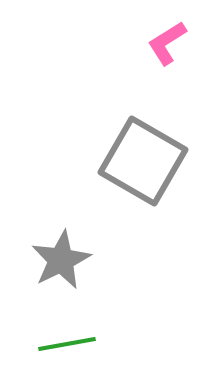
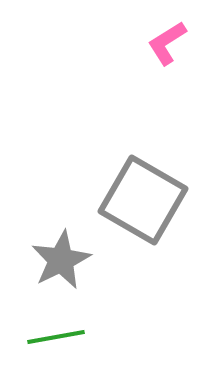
gray square: moved 39 px down
green line: moved 11 px left, 7 px up
